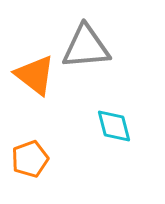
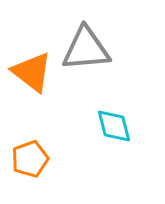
gray triangle: moved 2 px down
orange triangle: moved 3 px left, 3 px up
